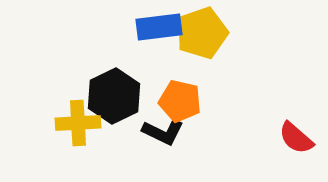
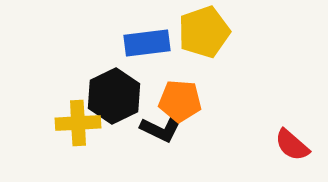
blue rectangle: moved 12 px left, 16 px down
yellow pentagon: moved 2 px right, 1 px up
orange pentagon: rotated 9 degrees counterclockwise
black L-shape: moved 2 px left, 3 px up
red semicircle: moved 4 px left, 7 px down
